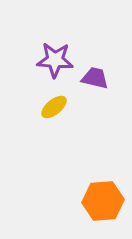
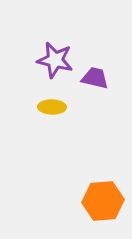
purple star: rotated 9 degrees clockwise
yellow ellipse: moved 2 px left; rotated 40 degrees clockwise
